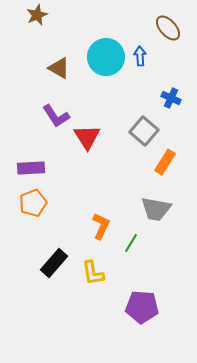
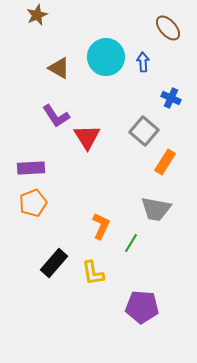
blue arrow: moved 3 px right, 6 px down
